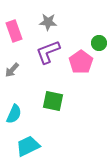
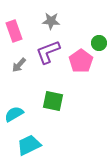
gray star: moved 3 px right, 1 px up
pink pentagon: moved 1 px up
gray arrow: moved 7 px right, 5 px up
cyan semicircle: rotated 144 degrees counterclockwise
cyan trapezoid: moved 1 px right, 1 px up
